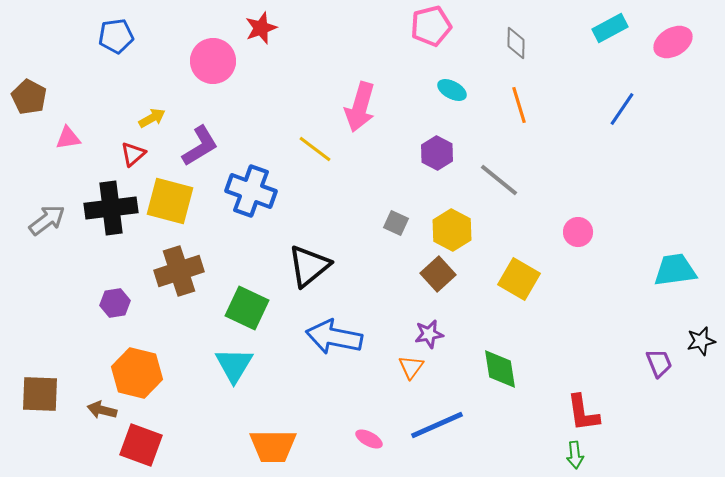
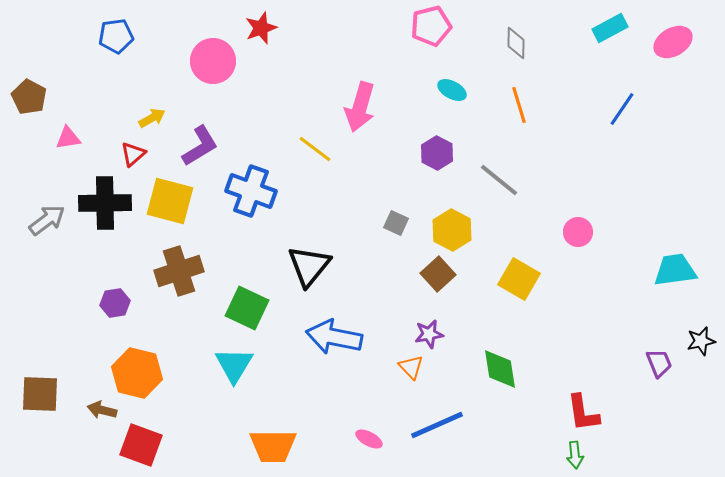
black cross at (111, 208): moved 6 px left, 5 px up; rotated 6 degrees clockwise
black triangle at (309, 266): rotated 12 degrees counterclockwise
orange triangle at (411, 367): rotated 20 degrees counterclockwise
